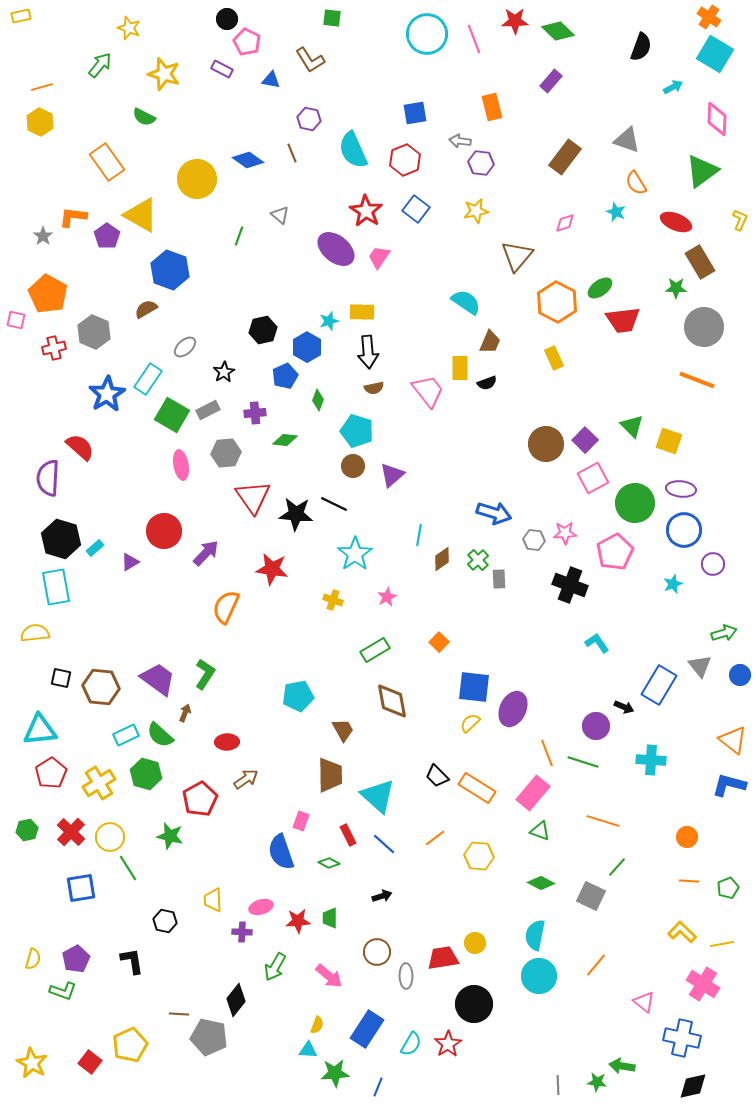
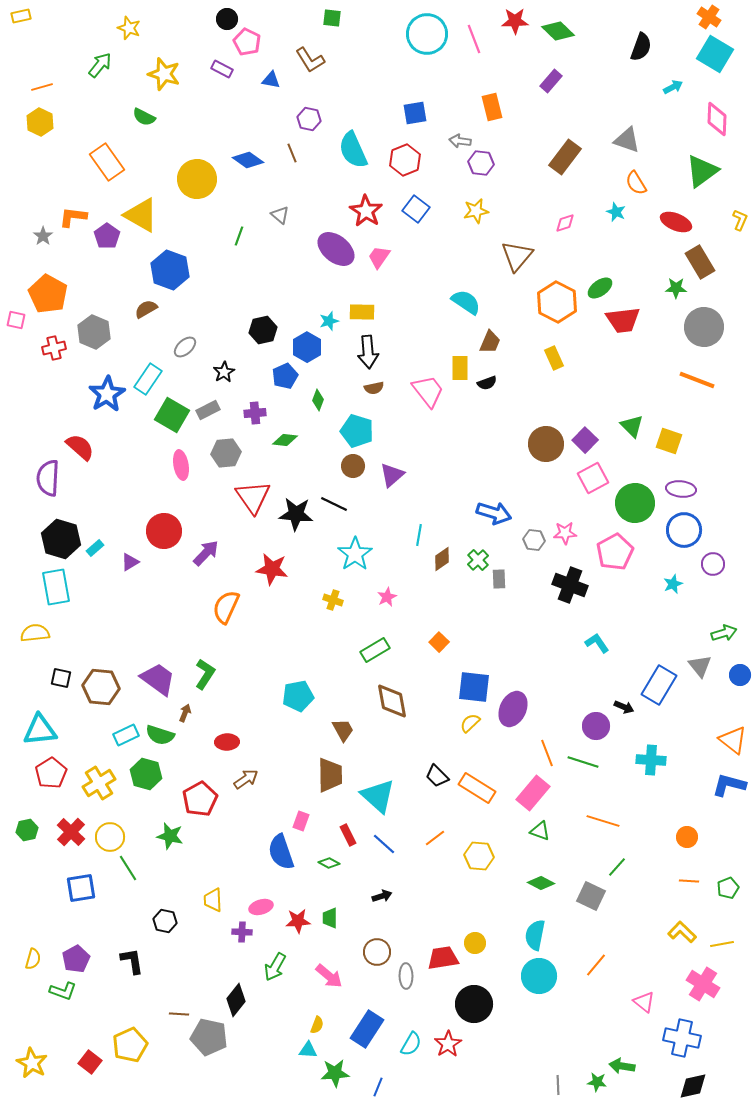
green semicircle at (160, 735): rotated 24 degrees counterclockwise
